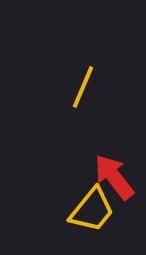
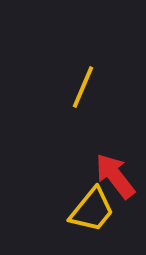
red arrow: moved 1 px right, 1 px up
